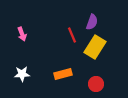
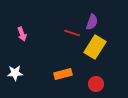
red line: moved 2 px up; rotated 49 degrees counterclockwise
white star: moved 7 px left, 1 px up
